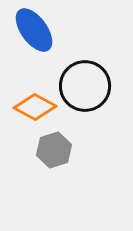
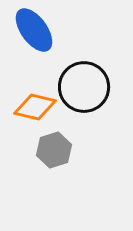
black circle: moved 1 px left, 1 px down
orange diamond: rotated 15 degrees counterclockwise
